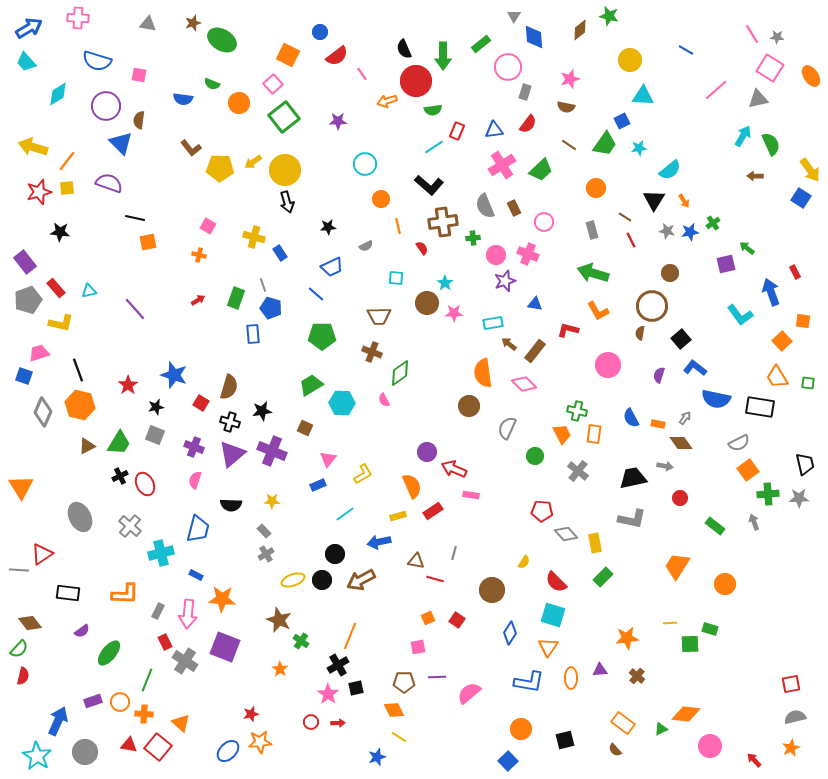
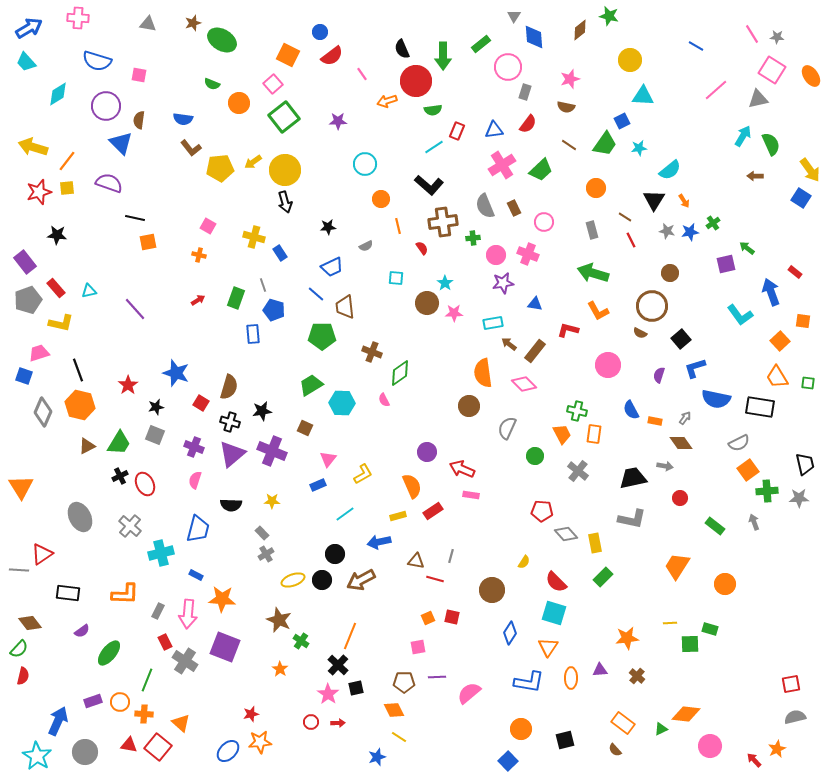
black semicircle at (404, 49): moved 2 px left
blue line at (686, 50): moved 10 px right, 4 px up
red semicircle at (337, 56): moved 5 px left
pink square at (770, 68): moved 2 px right, 2 px down
blue semicircle at (183, 99): moved 20 px down
yellow pentagon at (220, 168): rotated 8 degrees counterclockwise
black arrow at (287, 202): moved 2 px left
black star at (60, 232): moved 3 px left, 3 px down
red rectangle at (795, 272): rotated 24 degrees counterclockwise
purple star at (505, 281): moved 2 px left, 2 px down; rotated 10 degrees clockwise
blue pentagon at (271, 308): moved 3 px right, 2 px down
brown trapezoid at (379, 316): moved 34 px left, 9 px up; rotated 85 degrees clockwise
brown semicircle at (640, 333): rotated 72 degrees counterclockwise
orange square at (782, 341): moved 2 px left
blue L-shape at (695, 368): rotated 55 degrees counterclockwise
blue star at (174, 375): moved 2 px right, 2 px up
blue semicircle at (631, 418): moved 8 px up
orange rectangle at (658, 424): moved 3 px left, 3 px up
red arrow at (454, 469): moved 8 px right
green cross at (768, 494): moved 1 px left, 3 px up
gray rectangle at (264, 531): moved 2 px left, 2 px down
gray line at (454, 553): moved 3 px left, 3 px down
cyan square at (553, 615): moved 1 px right, 2 px up
red square at (457, 620): moved 5 px left, 3 px up; rotated 21 degrees counterclockwise
black cross at (338, 665): rotated 15 degrees counterclockwise
orange star at (791, 748): moved 14 px left, 1 px down
